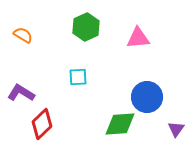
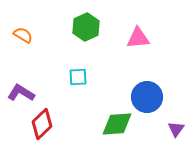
green diamond: moved 3 px left
